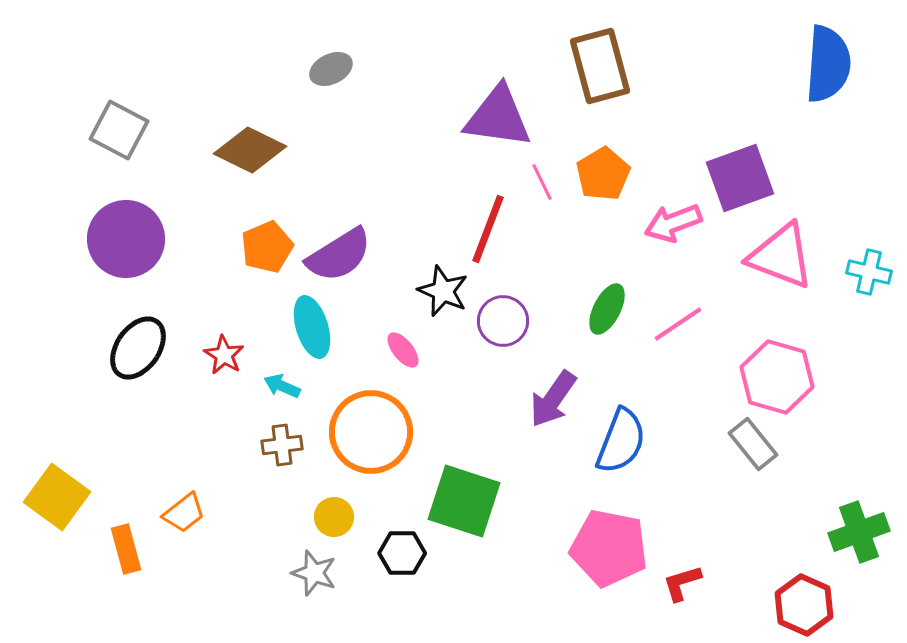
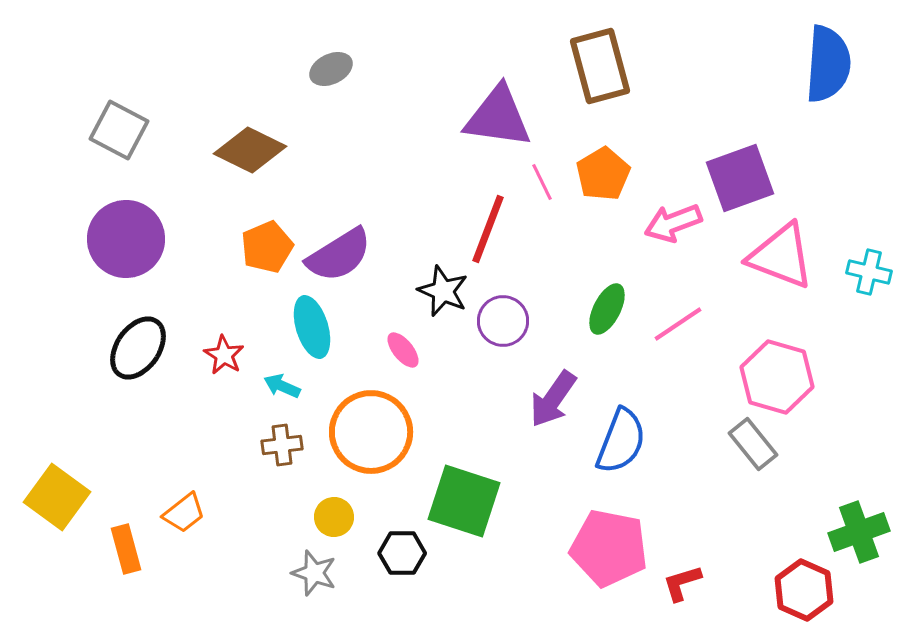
red hexagon at (804, 605): moved 15 px up
